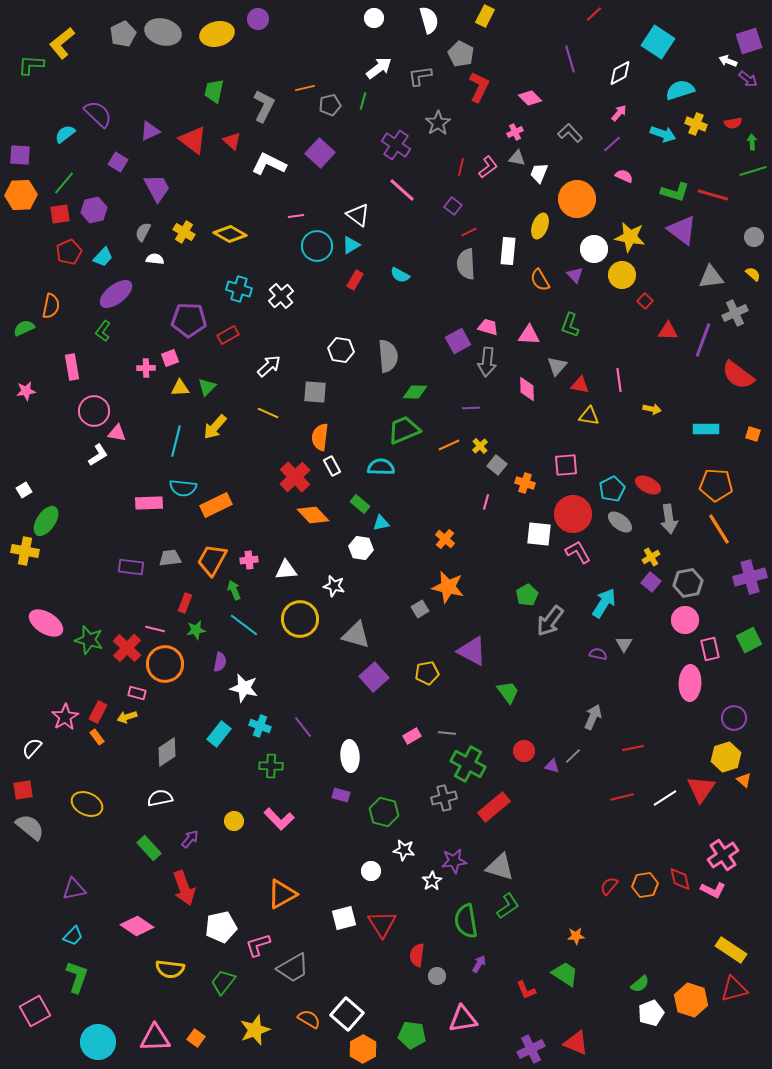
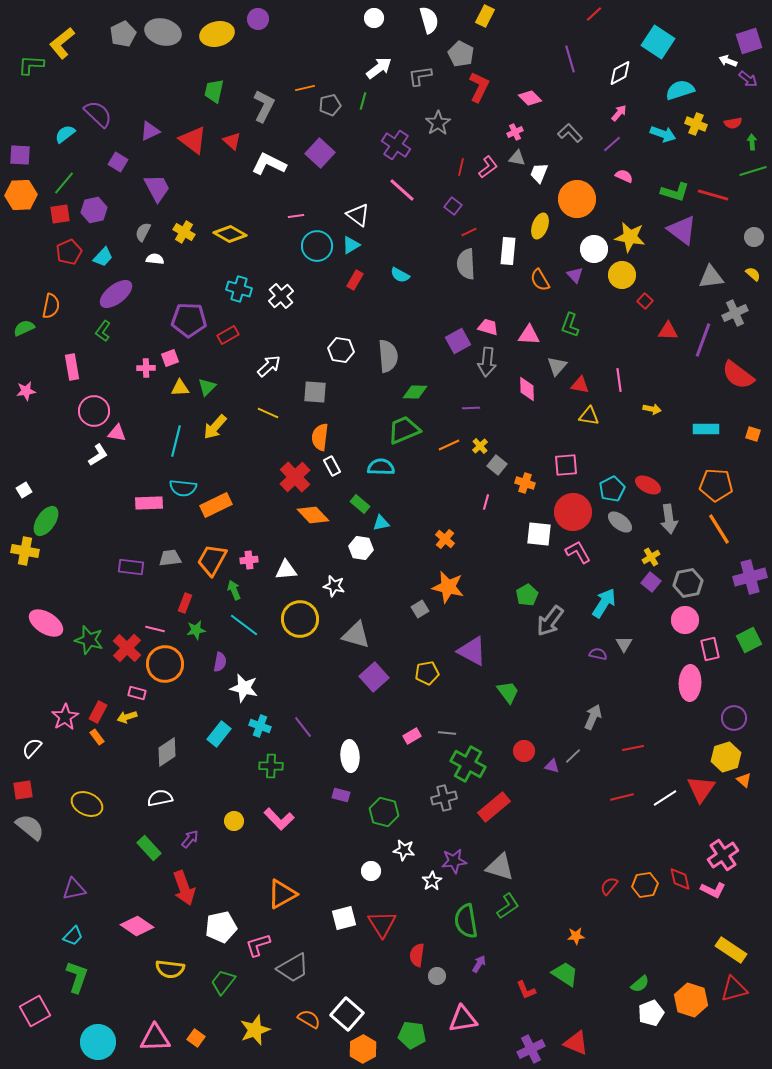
red circle at (573, 514): moved 2 px up
